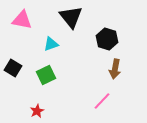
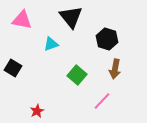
green square: moved 31 px right; rotated 24 degrees counterclockwise
